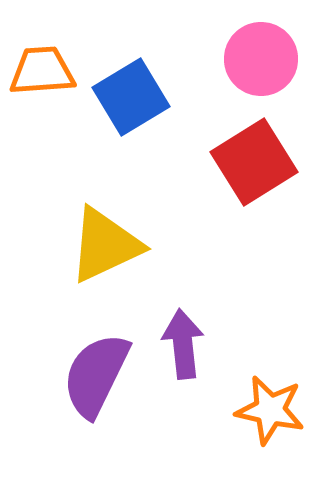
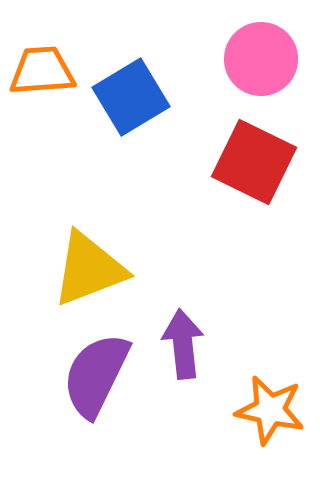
red square: rotated 32 degrees counterclockwise
yellow triangle: moved 16 px left, 24 px down; rotated 4 degrees clockwise
